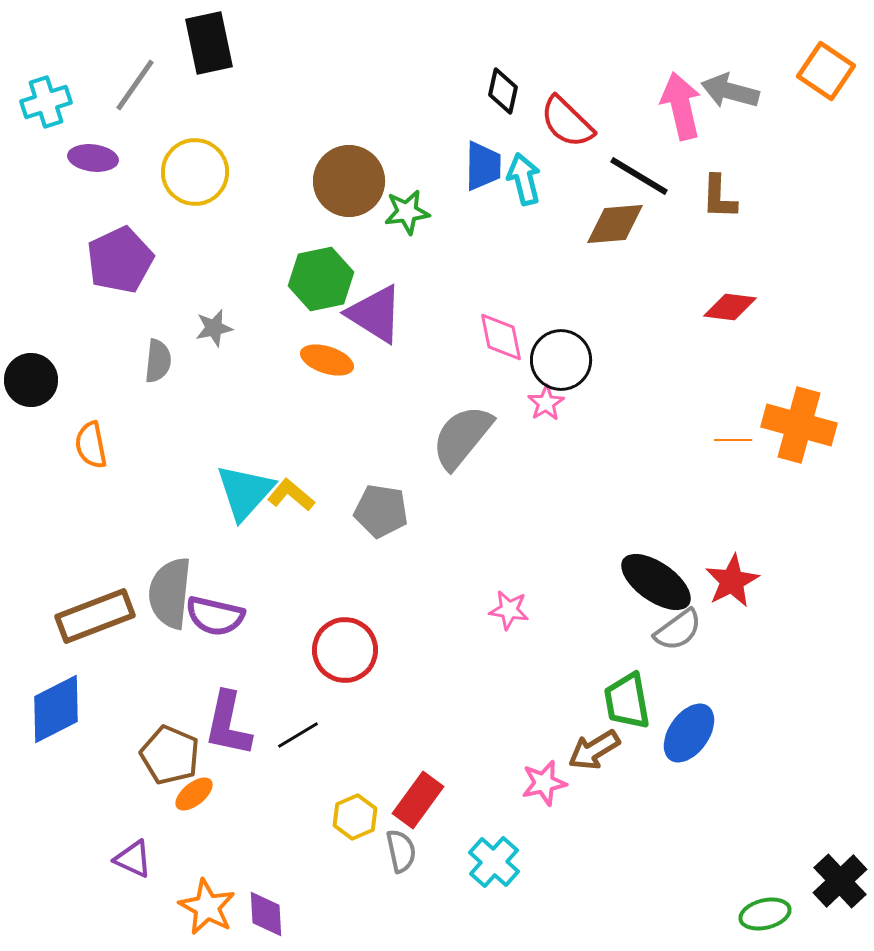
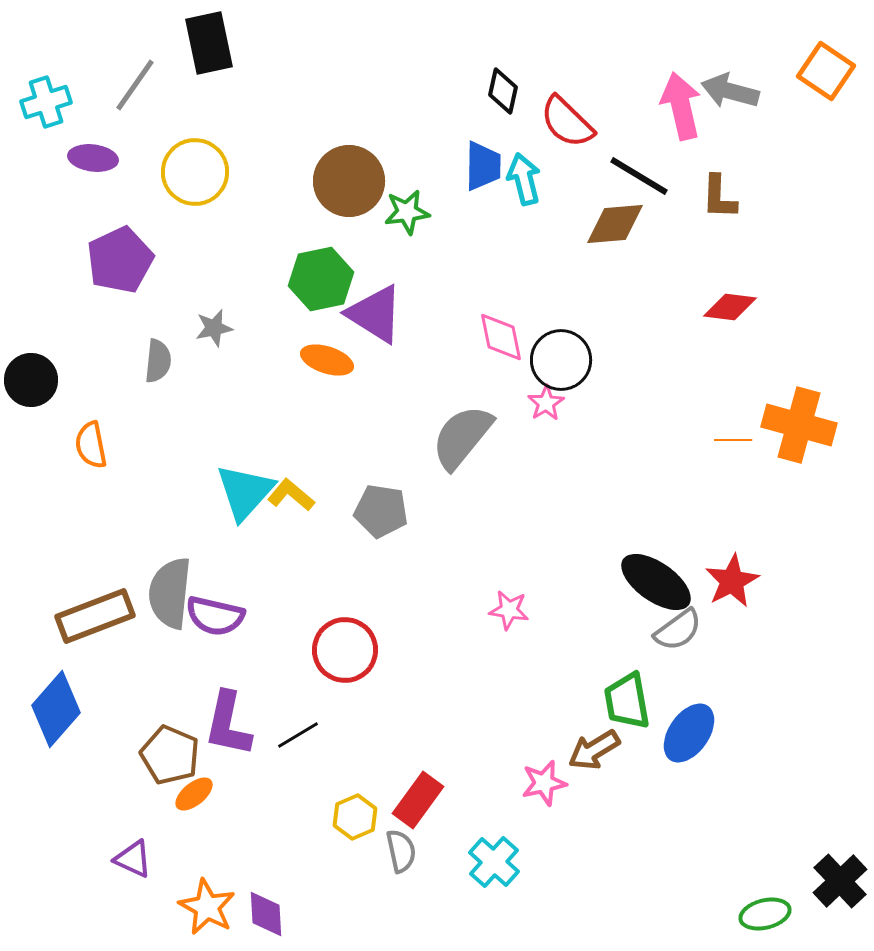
blue diamond at (56, 709): rotated 22 degrees counterclockwise
